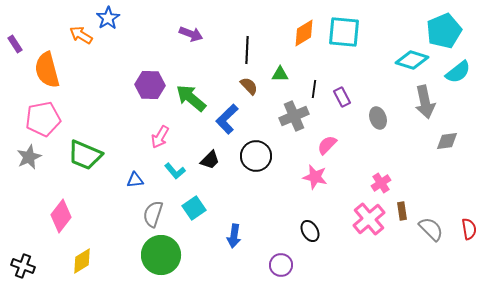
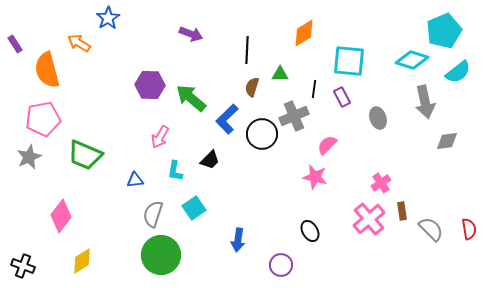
cyan square at (344, 32): moved 5 px right, 29 px down
orange arrow at (81, 35): moved 2 px left, 8 px down
brown semicircle at (249, 86): moved 3 px right, 1 px down; rotated 120 degrees counterclockwise
black circle at (256, 156): moved 6 px right, 22 px up
cyan L-shape at (175, 171): rotated 50 degrees clockwise
blue arrow at (234, 236): moved 4 px right, 4 px down
